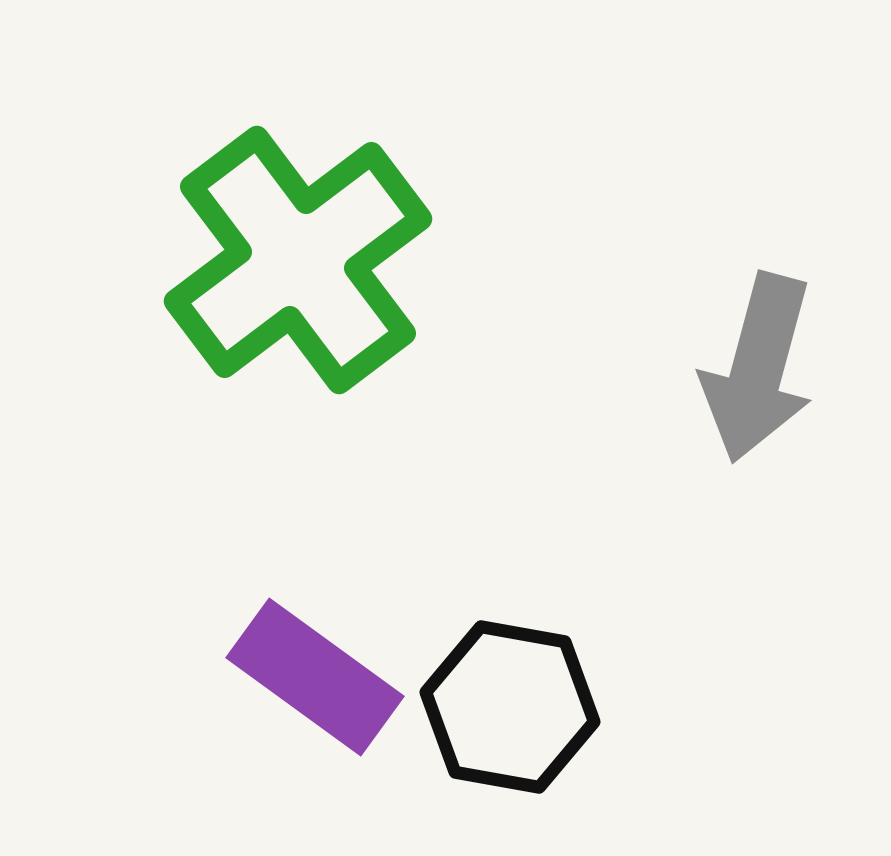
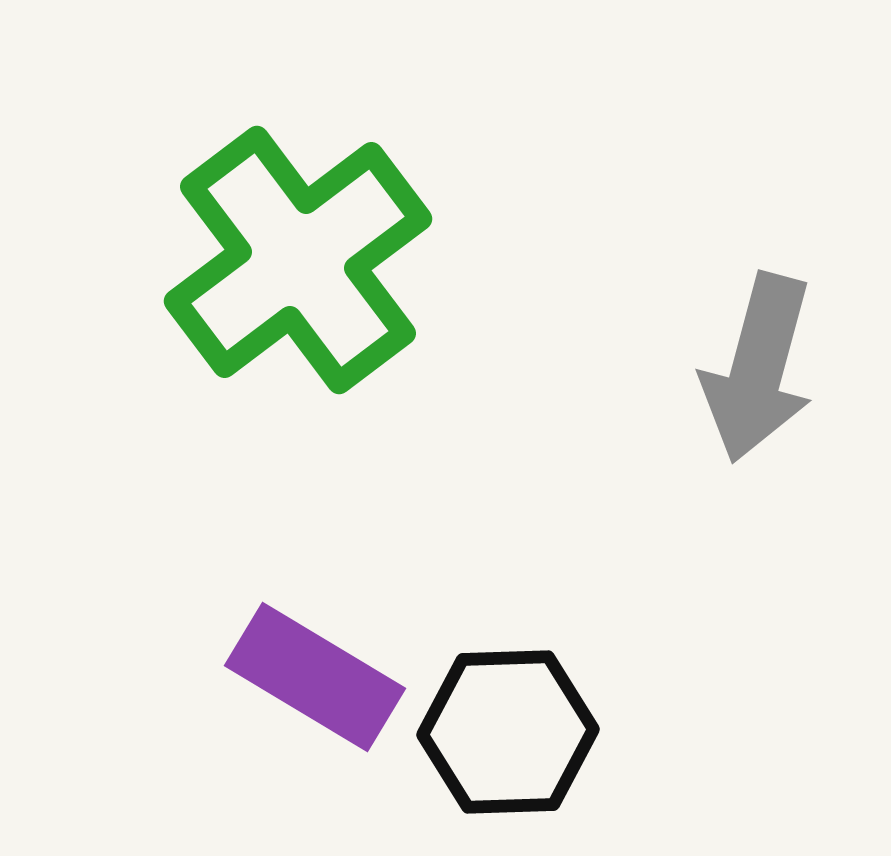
purple rectangle: rotated 5 degrees counterclockwise
black hexagon: moved 2 px left, 25 px down; rotated 12 degrees counterclockwise
